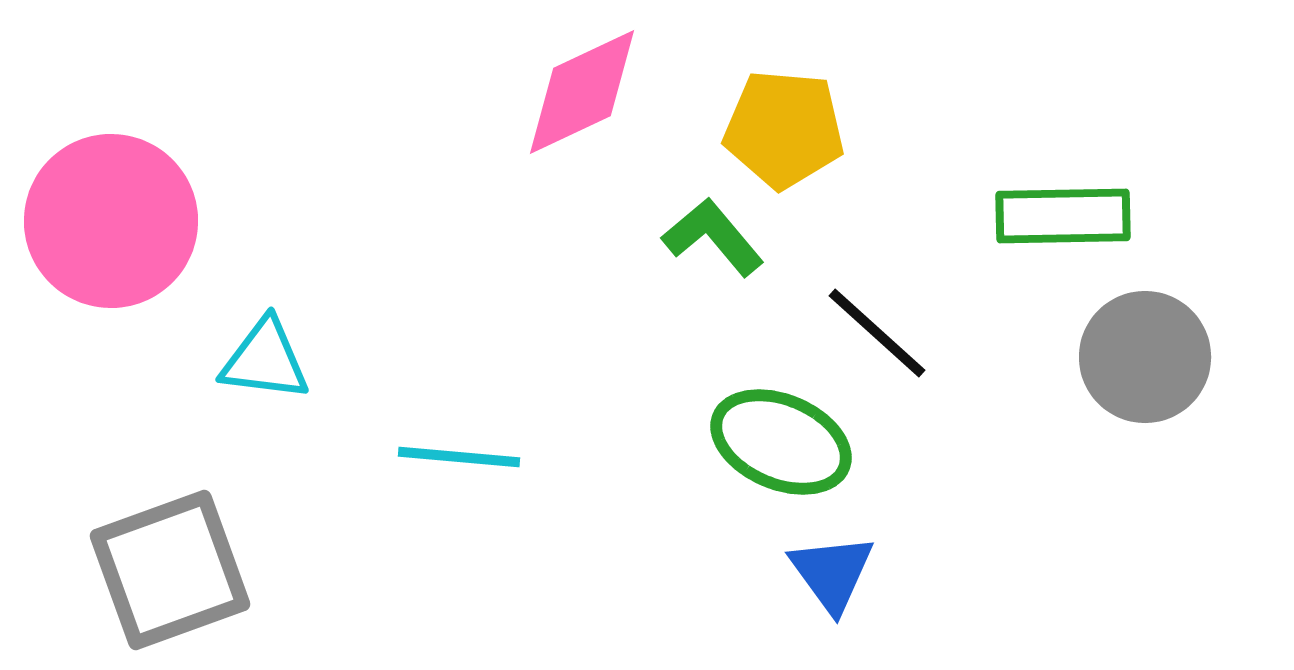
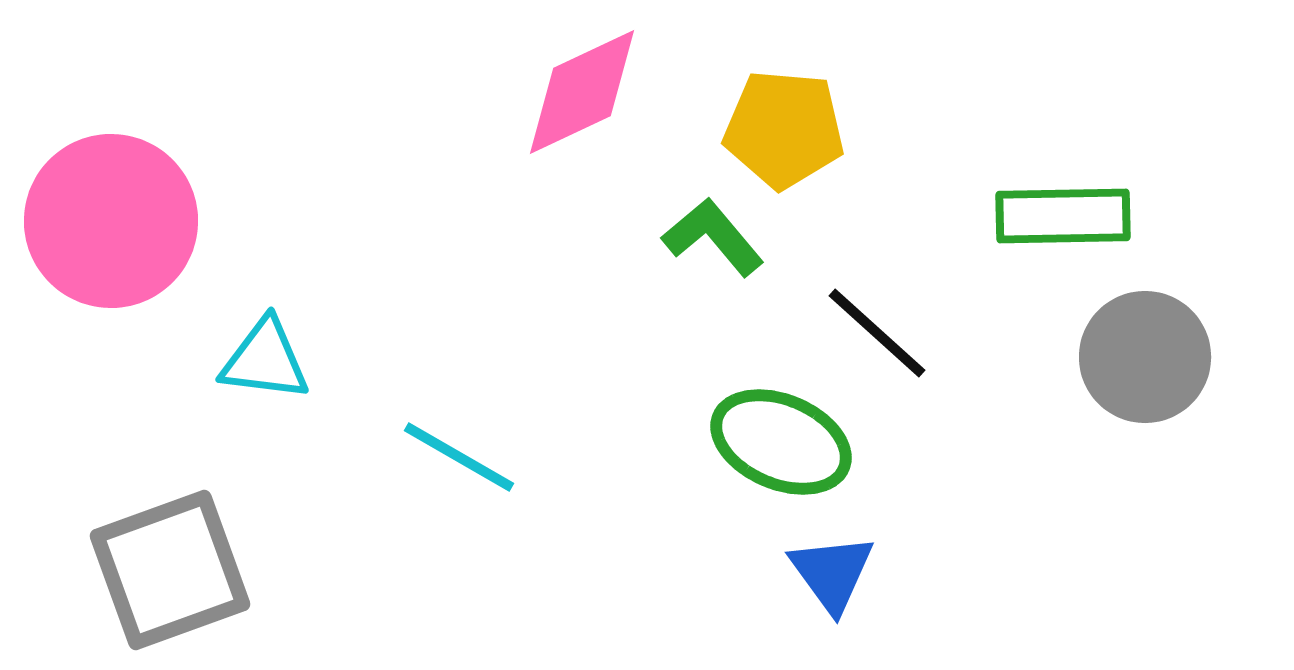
cyan line: rotated 25 degrees clockwise
